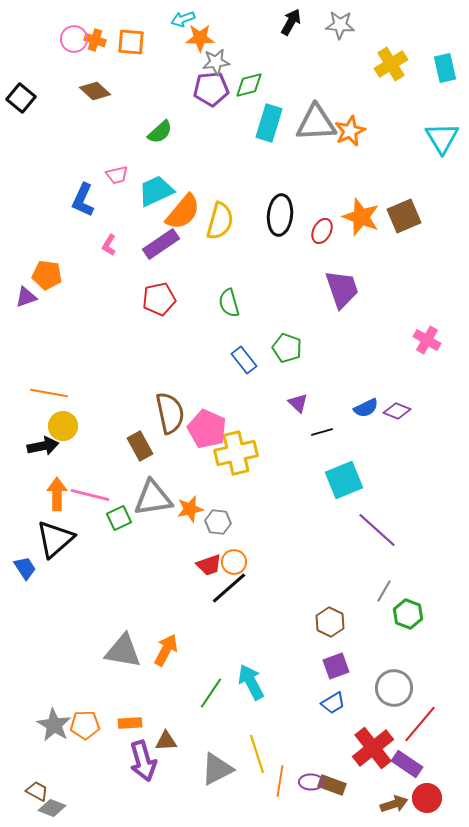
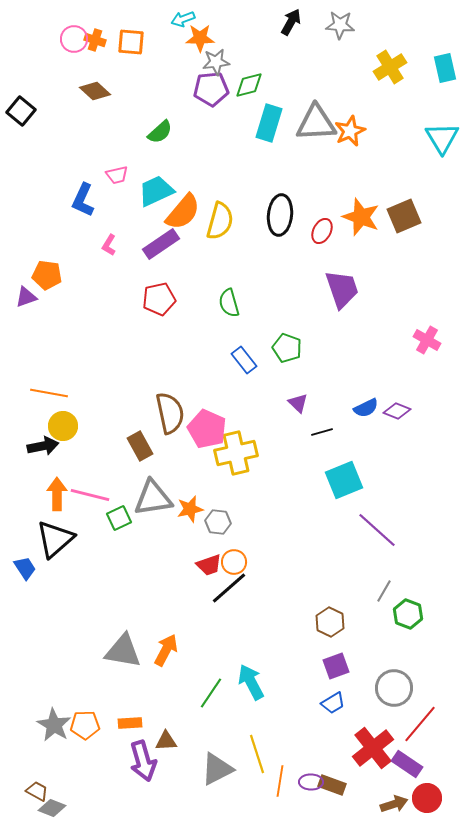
yellow cross at (391, 64): moved 1 px left, 3 px down
black square at (21, 98): moved 13 px down
